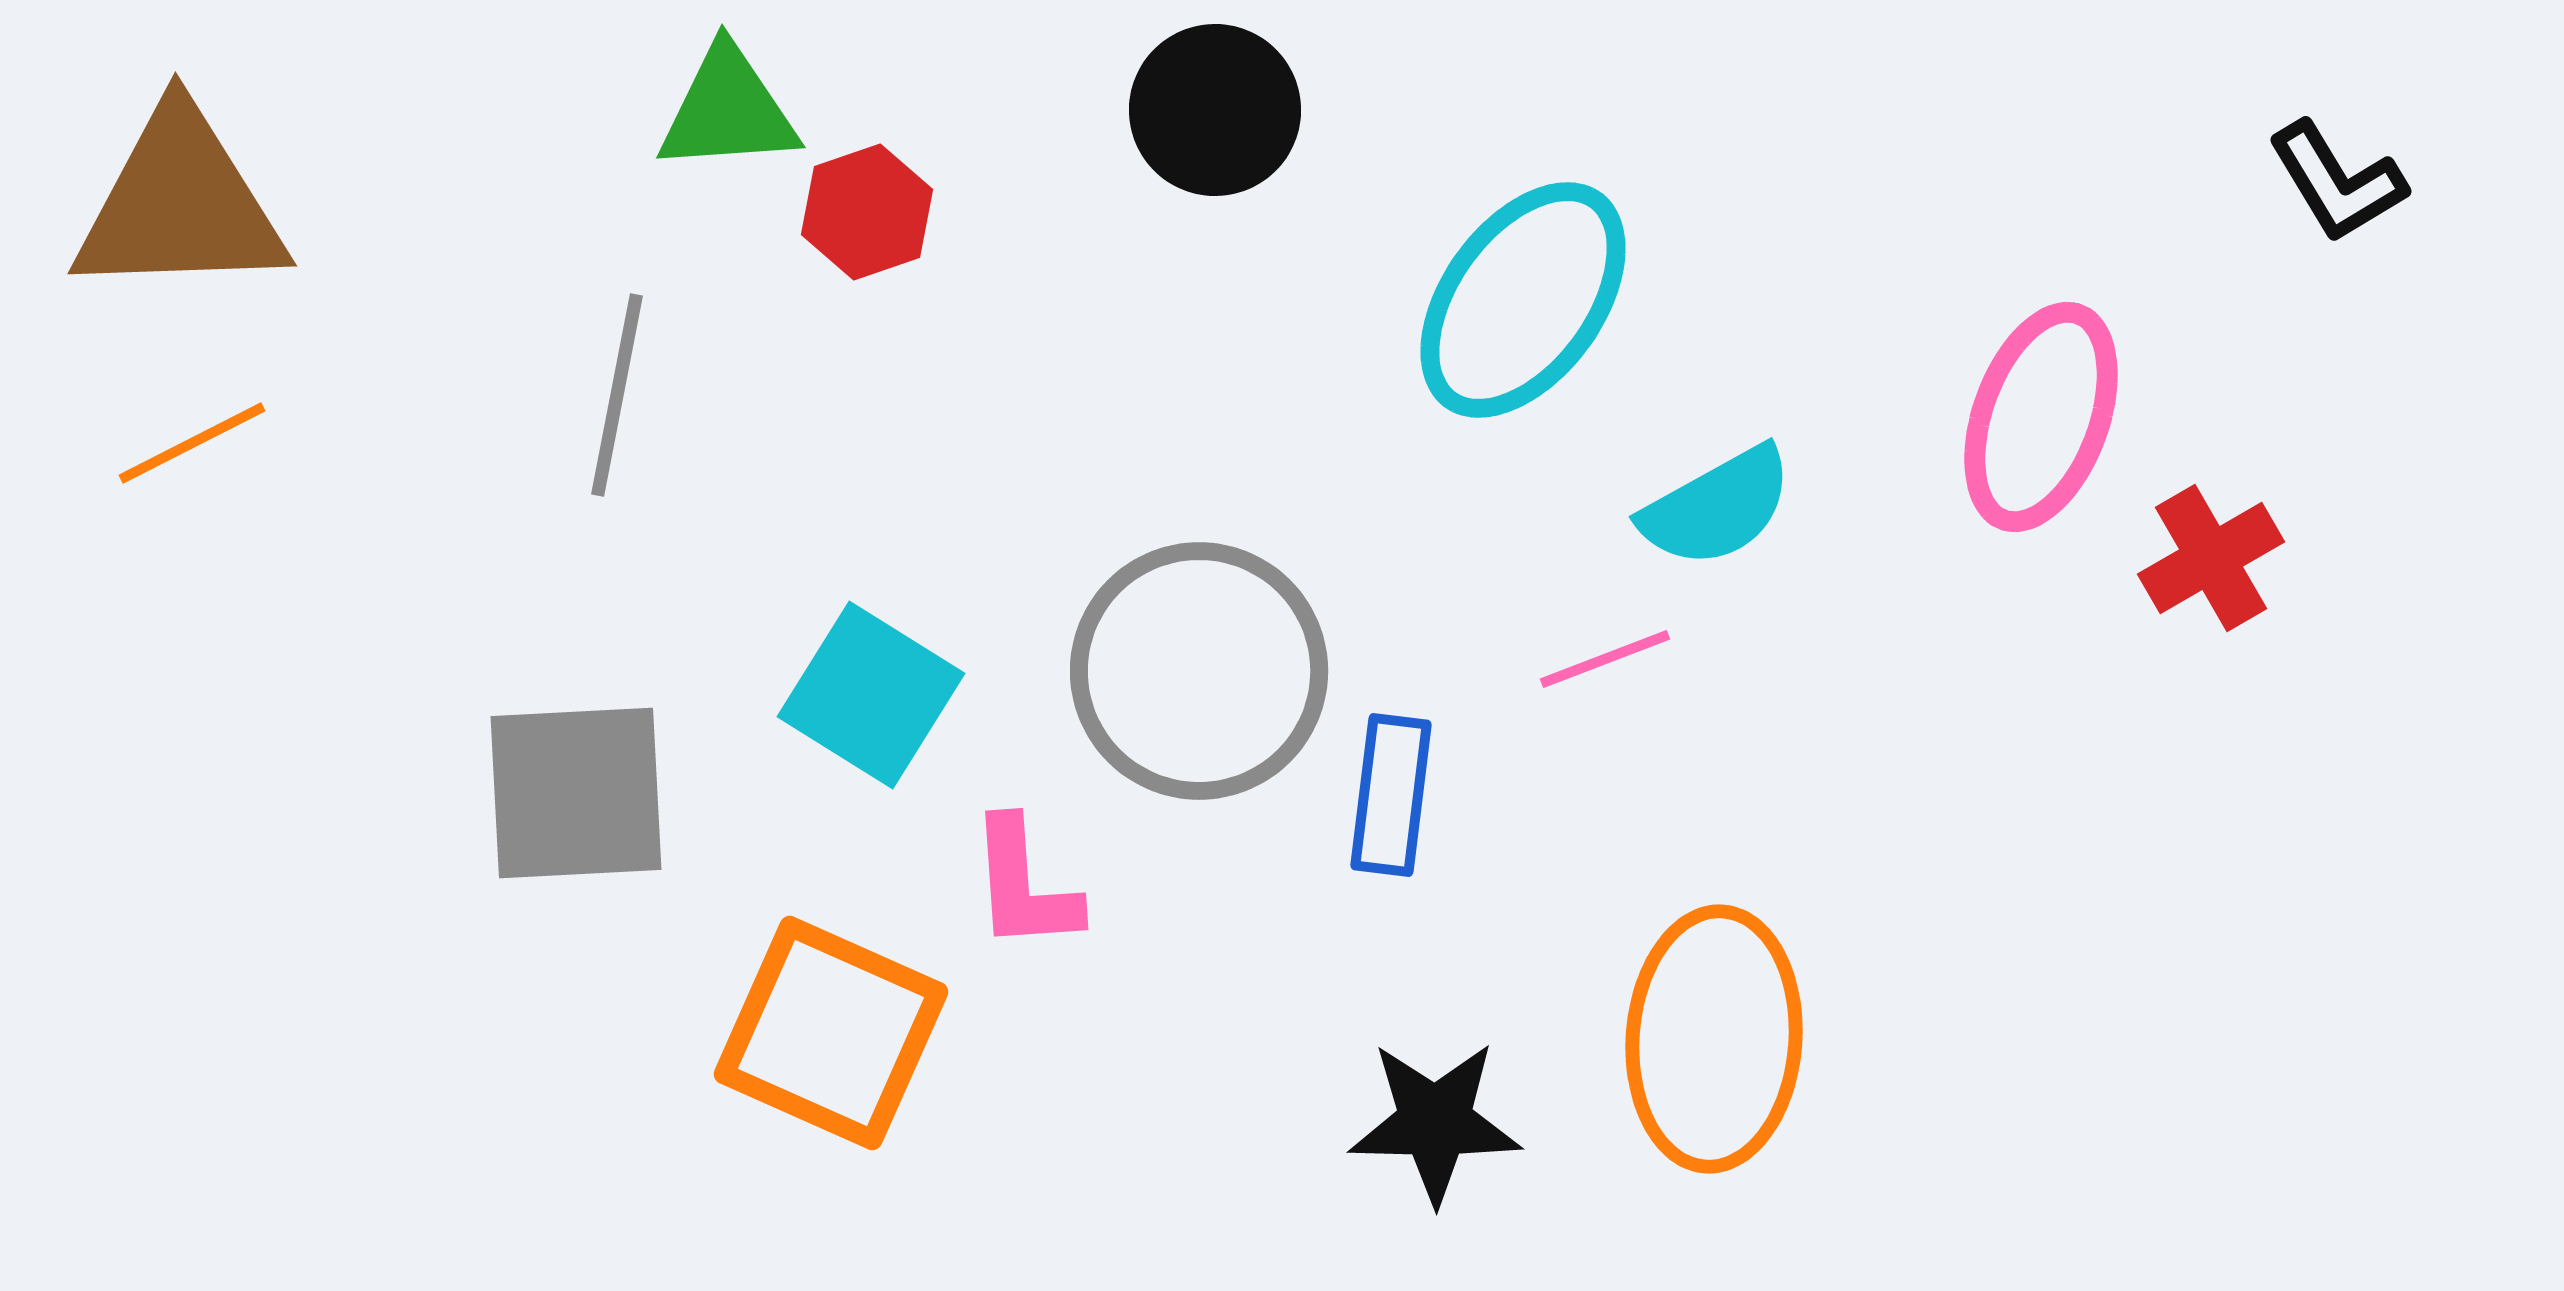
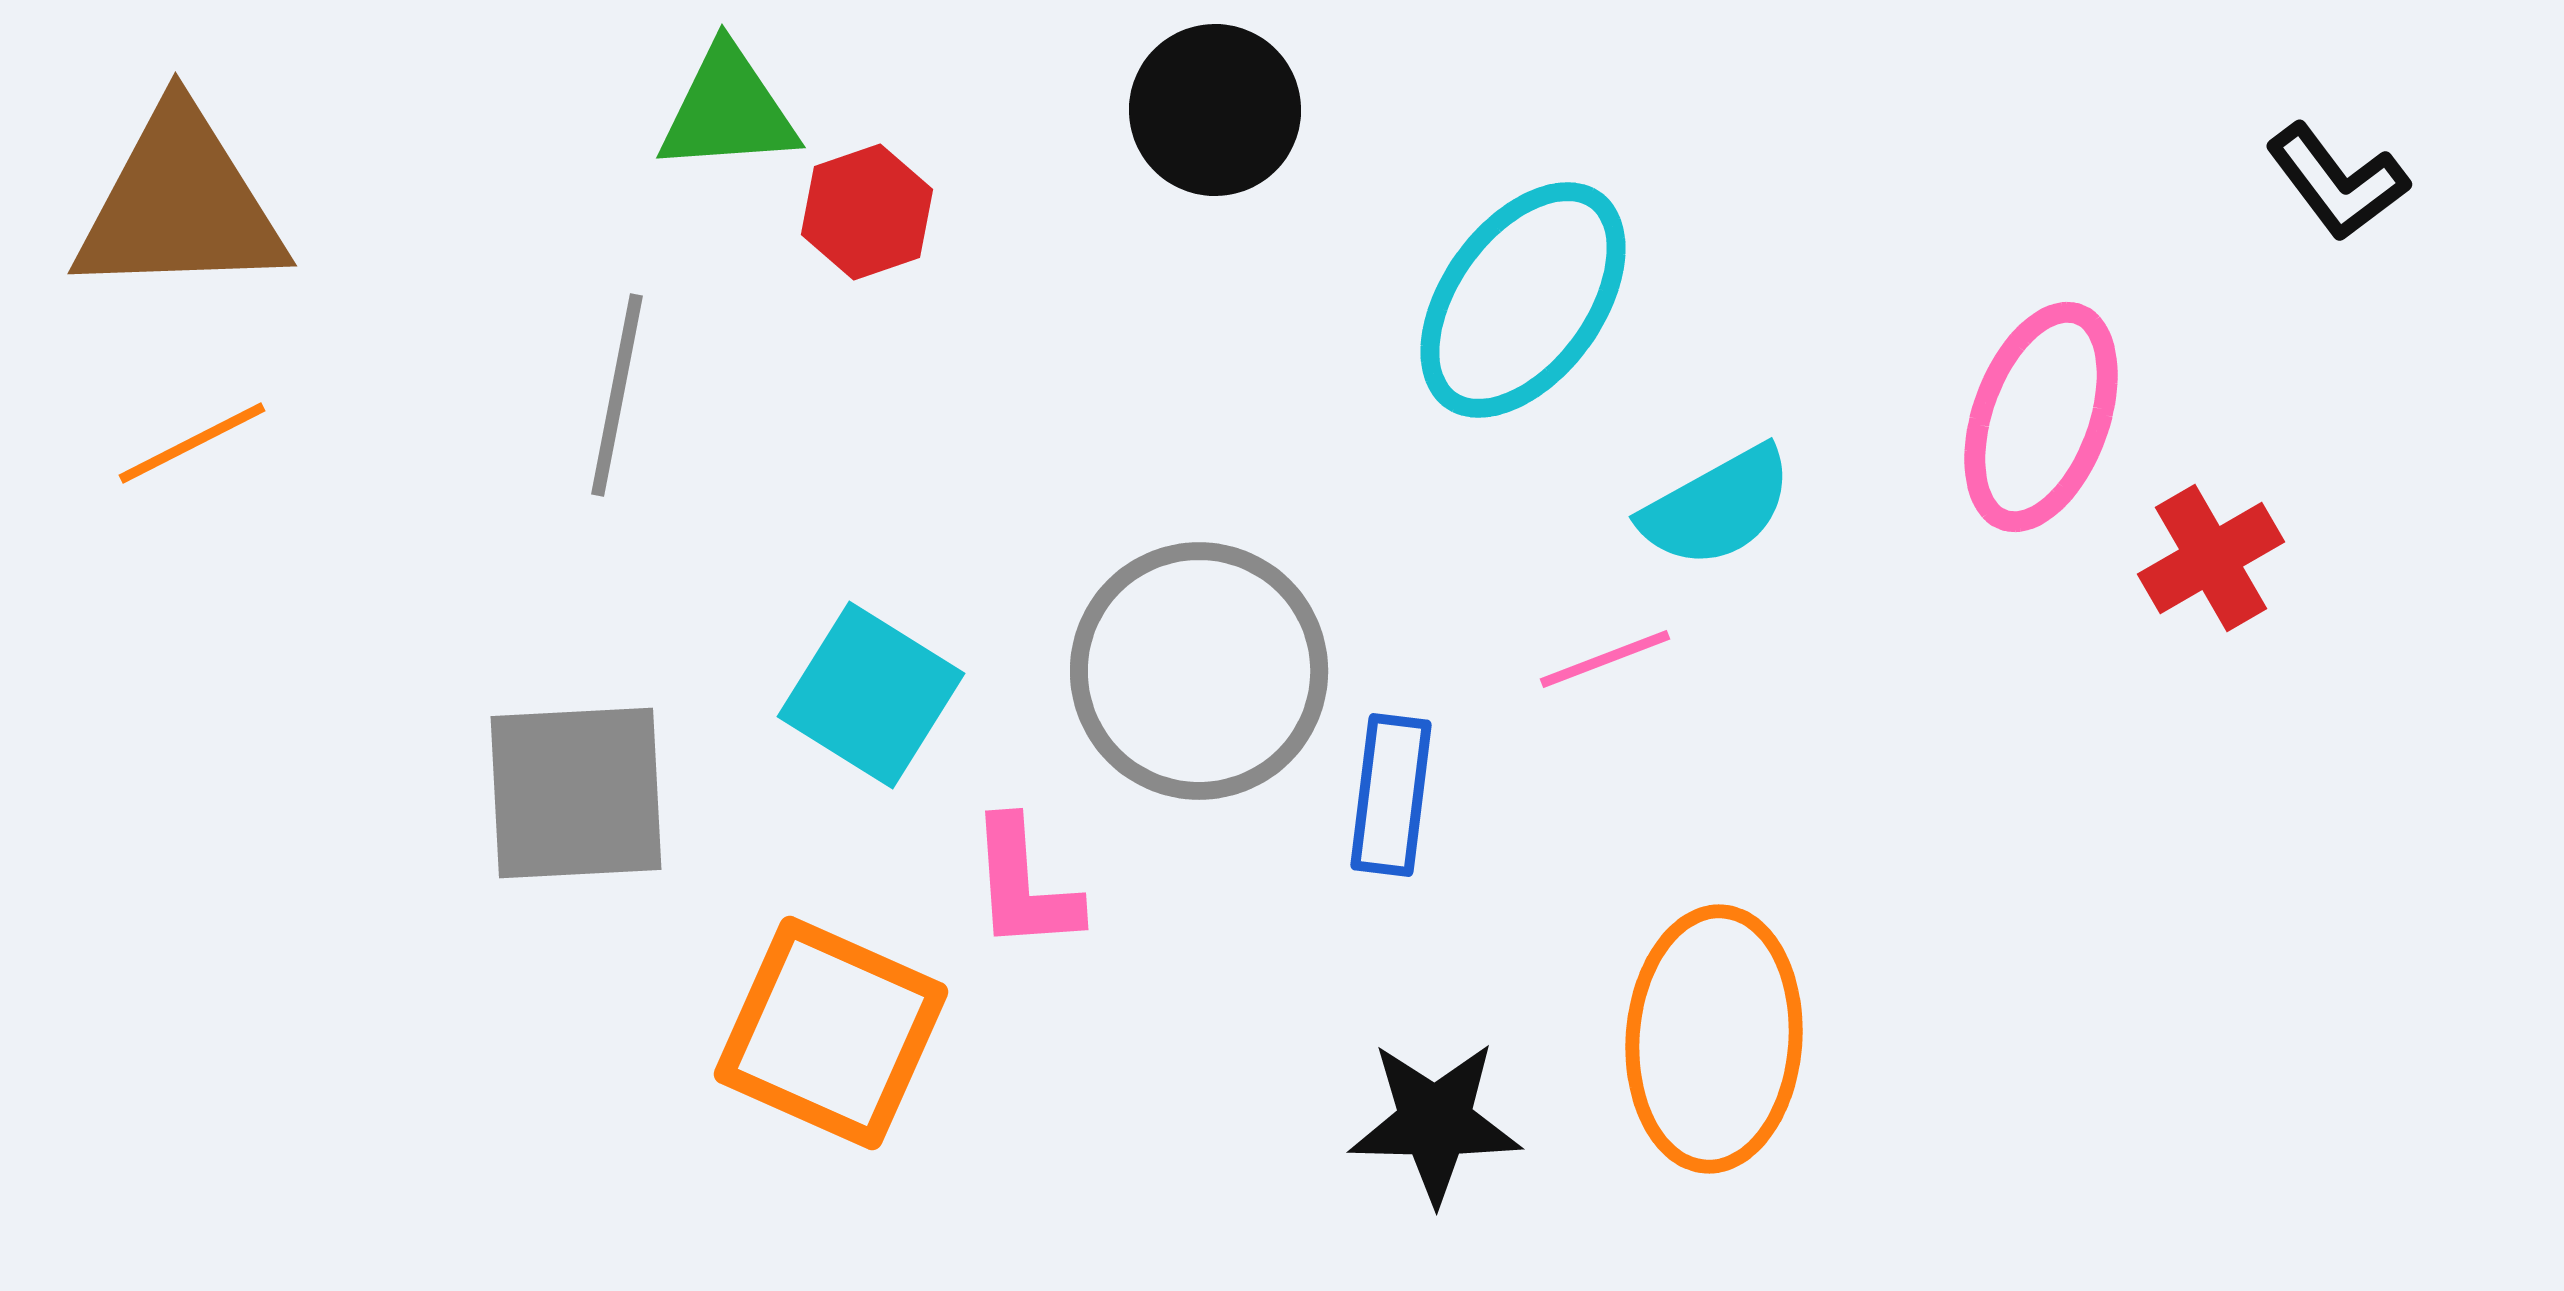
black L-shape: rotated 6 degrees counterclockwise
